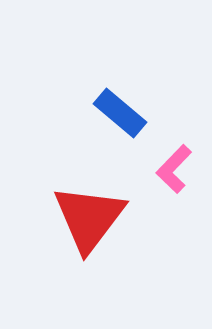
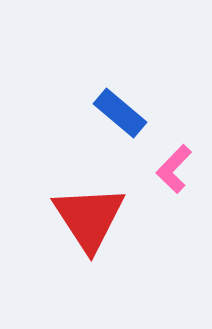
red triangle: rotated 10 degrees counterclockwise
